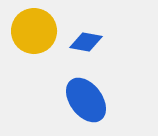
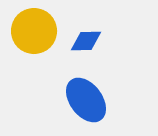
blue diamond: moved 1 px up; rotated 12 degrees counterclockwise
